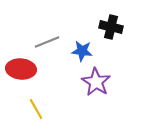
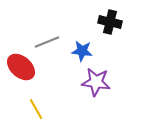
black cross: moved 1 px left, 5 px up
red ellipse: moved 2 px up; rotated 36 degrees clockwise
purple star: rotated 24 degrees counterclockwise
